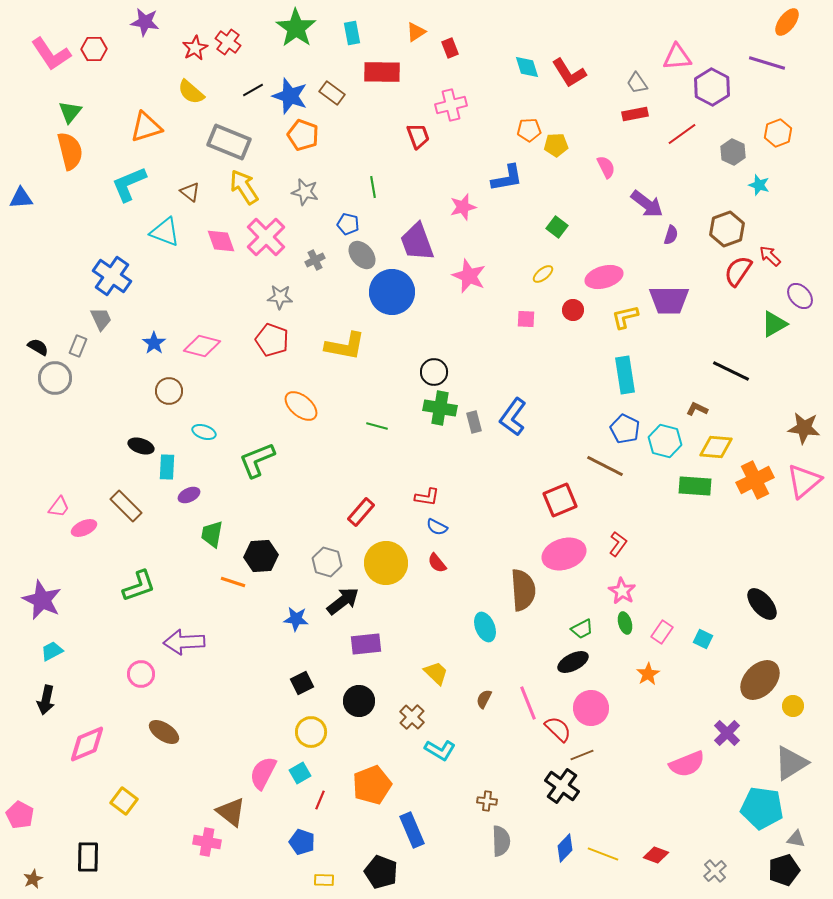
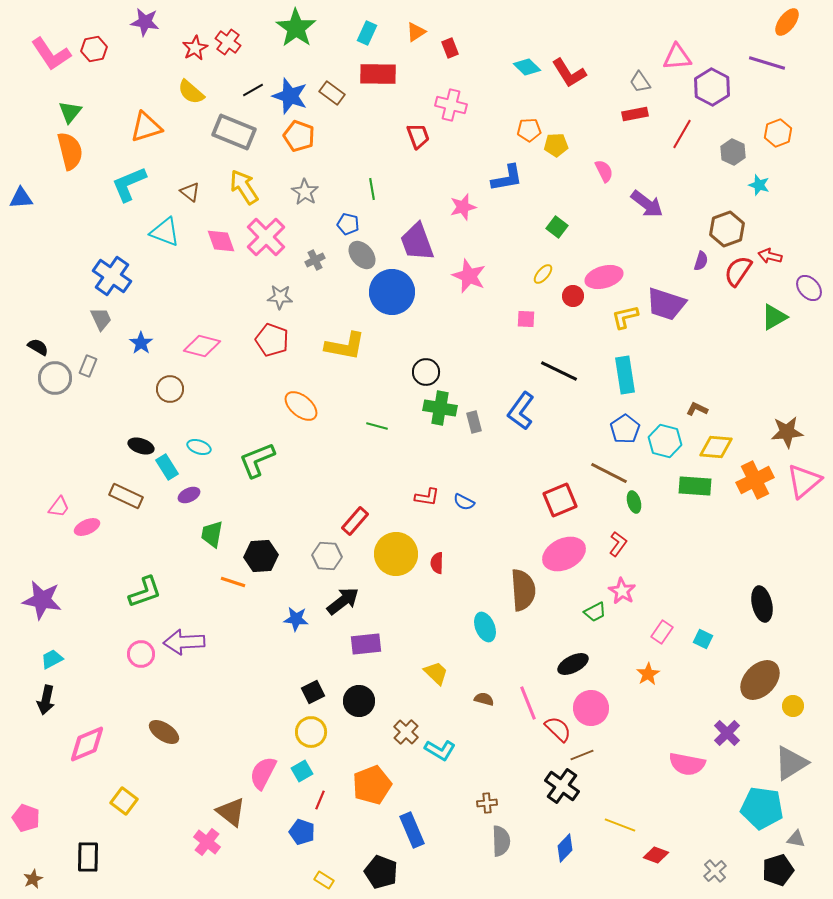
cyan rectangle at (352, 33): moved 15 px right; rotated 35 degrees clockwise
red hexagon at (94, 49): rotated 10 degrees counterclockwise
cyan diamond at (527, 67): rotated 28 degrees counterclockwise
red rectangle at (382, 72): moved 4 px left, 2 px down
gray trapezoid at (637, 83): moved 3 px right, 1 px up
pink cross at (451, 105): rotated 28 degrees clockwise
red line at (682, 134): rotated 24 degrees counterclockwise
orange pentagon at (303, 135): moved 4 px left, 1 px down
gray rectangle at (229, 142): moved 5 px right, 10 px up
pink semicircle at (606, 167): moved 2 px left, 4 px down
green line at (373, 187): moved 1 px left, 2 px down
gray star at (305, 192): rotated 20 degrees clockwise
purple semicircle at (671, 235): moved 30 px right, 26 px down
red arrow at (770, 256): rotated 30 degrees counterclockwise
yellow ellipse at (543, 274): rotated 10 degrees counterclockwise
purple ellipse at (800, 296): moved 9 px right, 8 px up
purple trapezoid at (669, 300): moved 3 px left, 4 px down; rotated 18 degrees clockwise
red circle at (573, 310): moved 14 px up
green triangle at (774, 324): moved 7 px up
blue star at (154, 343): moved 13 px left
gray rectangle at (78, 346): moved 10 px right, 20 px down
black line at (731, 371): moved 172 px left
black circle at (434, 372): moved 8 px left
brown circle at (169, 391): moved 1 px right, 2 px up
blue L-shape at (513, 417): moved 8 px right, 6 px up
brown star at (804, 428): moved 17 px left, 4 px down; rotated 12 degrees counterclockwise
blue pentagon at (625, 429): rotated 12 degrees clockwise
cyan ellipse at (204, 432): moved 5 px left, 15 px down
brown line at (605, 466): moved 4 px right, 7 px down
cyan rectangle at (167, 467): rotated 35 degrees counterclockwise
brown rectangle at (126, 506): moved 10 px up; rotated 20 degrees counterclockwise
red rectangle at (361, 512): moved 6 px left, 9 px down
blue semicircle at (437, 527): moved 27 px right, 25 px up
pink ellipse at (84, 528): moved 3 px right, 1 px up
pink ellipse at (564, 554): rotated 9 degrees counterclockwise
gray hexagon at (327, 562): moved 6 px up; rotated 12 degrees counterclockwise
yellow circle at (386, 563): moved 10 px right, 9 px up
red semicircle at (437, 563): rotated 40 degrees clockwise
green L-shape at (139, 586): moved 6 px right, 6 px down
purple star at (42, 600): rotated 15 degrees counterclockwise
black ellipse at (762, 604): rotated 28 degrees clockwise
green ellipse at (625, 623): moved 9 px right, 121 px up
green trapezoid at (582, 629): moved 13 px right, 17 px up
cyan trapezoid at (52, 651): moved 8 px down
black ellipse at (573, 662): moved 2 px down
pink circle at (141, 674): moved 20 px up
black square at (302, 683): moved 11 px right, 9 px down
brown semicircle at (484, 699): rotated 78 degrees clockwise
brown cross at (412, 717): moved 6 px left, 15 px down
pink semicircle at (687, 764): rotated 33 degrees clockwise
cyan square at (300, 773): moved 2 px right, 2 px up
brown cross at (487, 801): moved 2 px down; rotated 12 degrees counterclockwise
pink pentagon at (20, 815): moved 6 px right, 3 px down; rotated 8 degrees counterclockwise
pink cross at (207, 842): rotated 28 degrees clockwise
blue pentagon at (302, 842): moved 10 px up
yellow line at (603, 854): moved 17 px right, 29 px up
black pentagon at (784, 870): moved 6 px left
yellow rectangle at (324, 880): rotated 30 degrees clockwise
